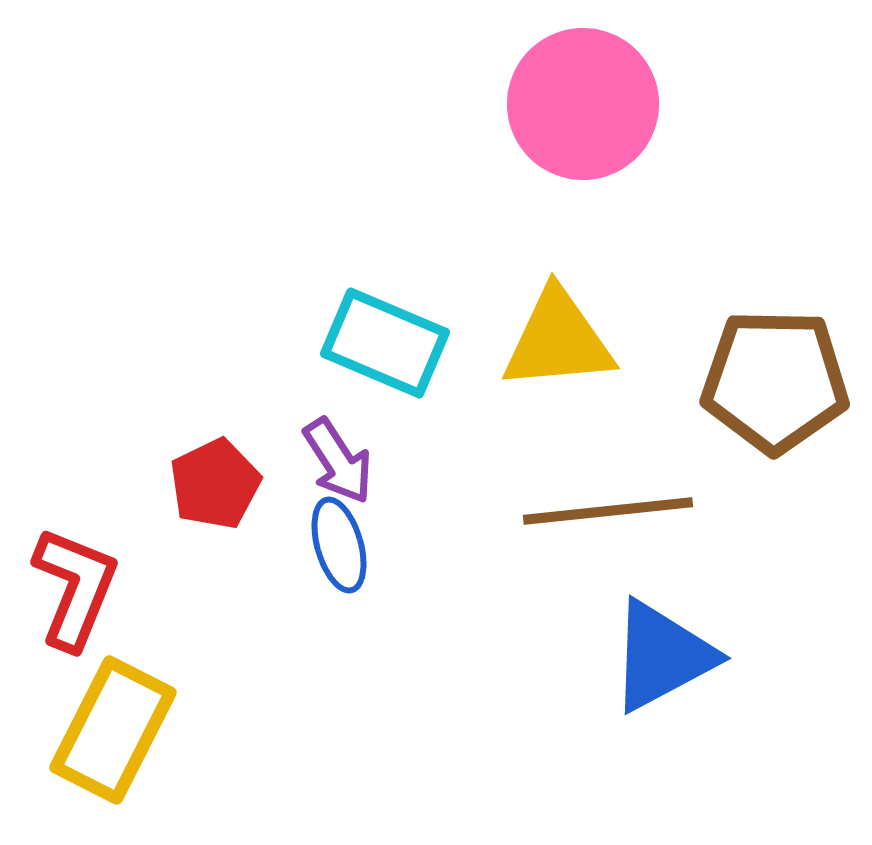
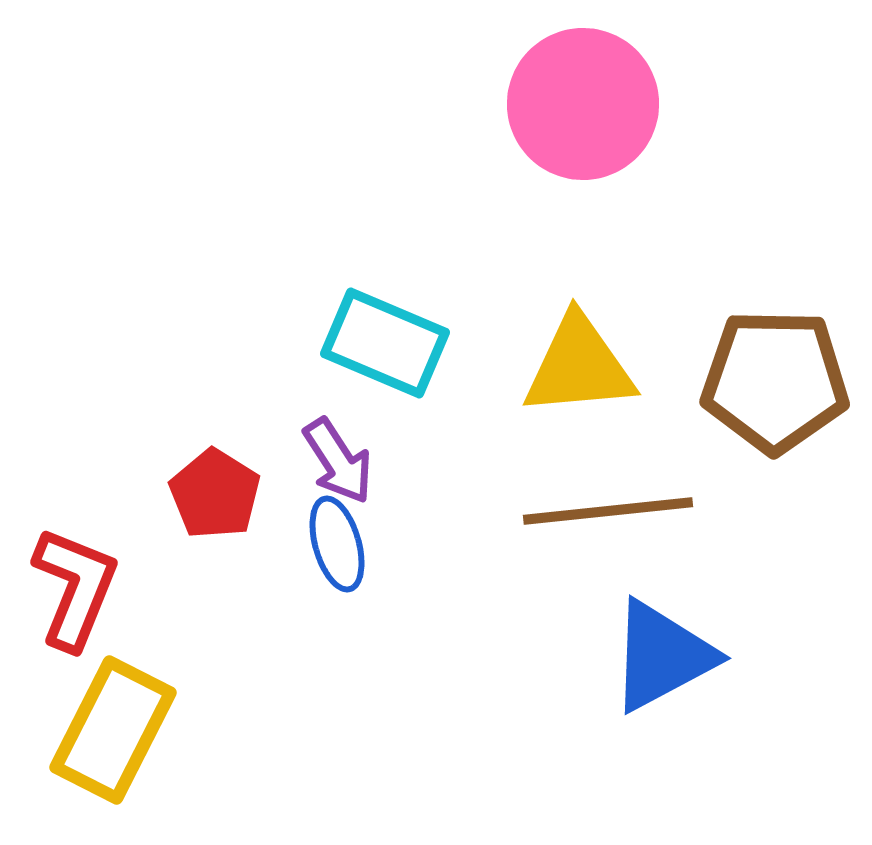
yellow triangle: moved 21 px right, 26 px down
red pentagon: moved 10 px down; rotated 14 degrees counterclockwise
blue ellipse: moved 2 px left, 1 px up
